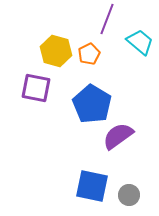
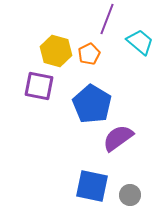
purple square: moved 3 px right, 2 px up
purple semicircle: moved 2 px down
gray circle: moved 1 px right
